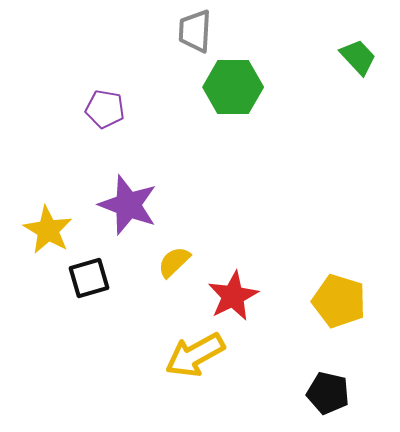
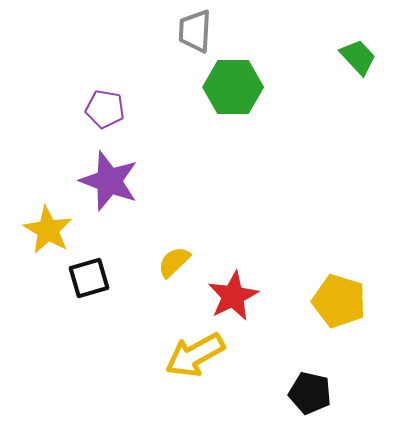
purple star: moved 19 px left, 24 px up
black pentagon: moved 18 px left
